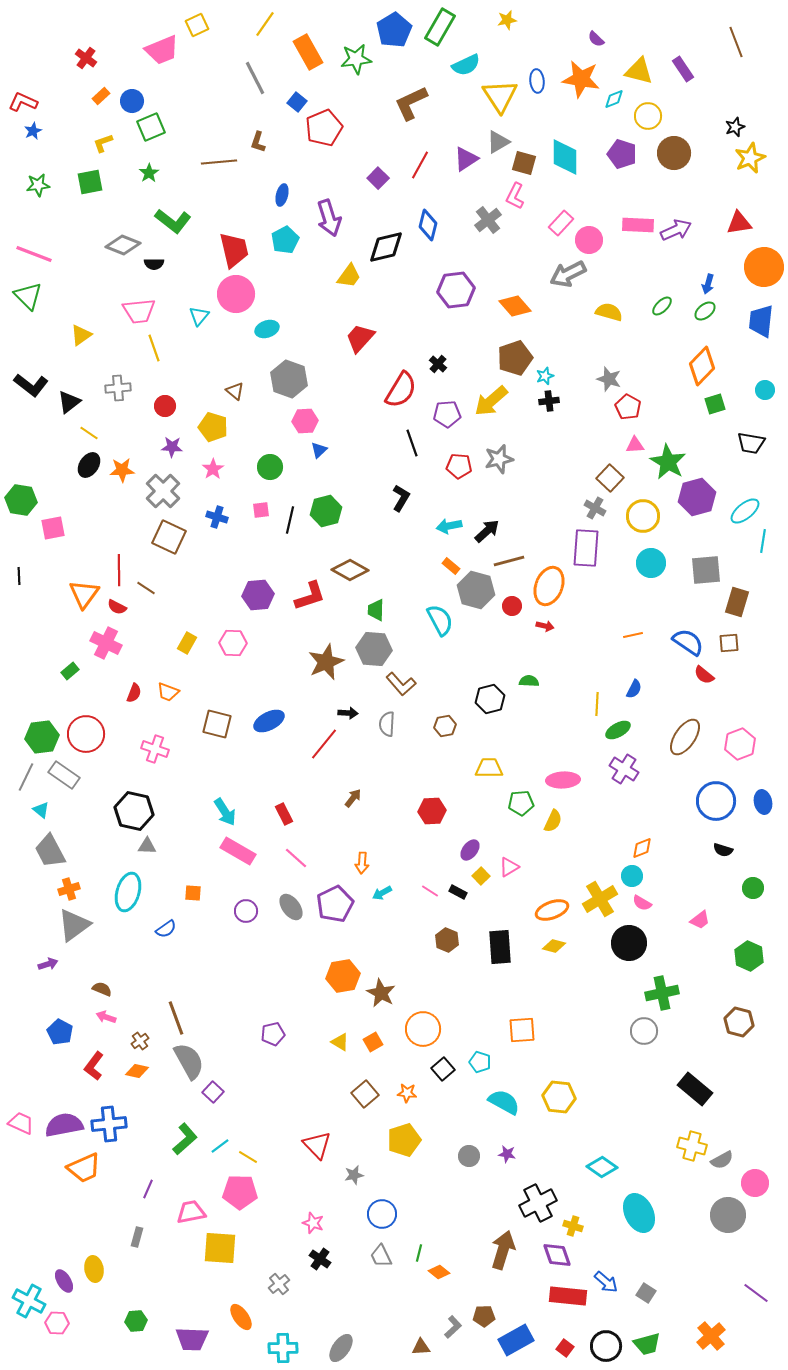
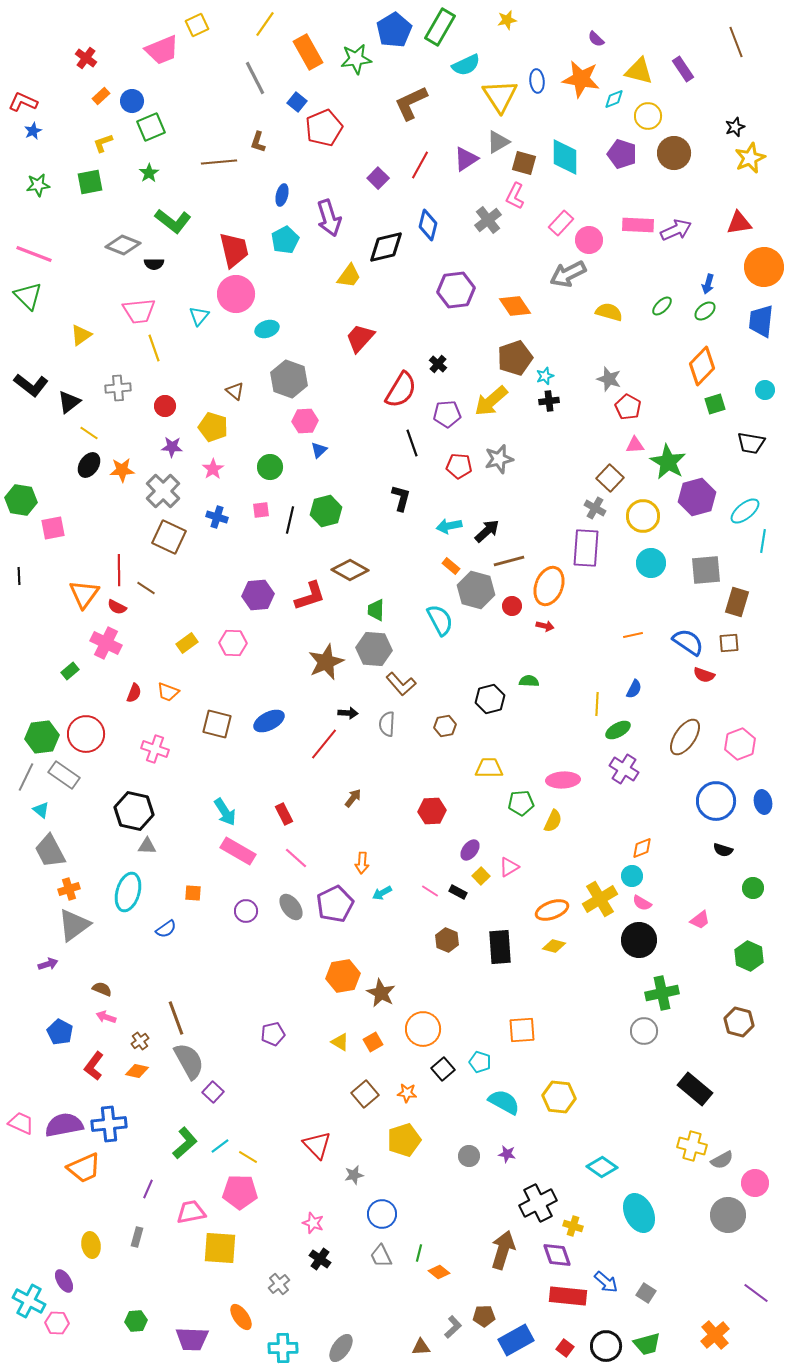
orange diamond at (515, 306): rotated 8 degrees clockwise
black L-shape at (401, 498): rotated 16 degrees counterclockwise
yellow rectangle at (187, 643): rotated 25 degrees clockwise
red semicircle at (704, 675): rotated 20 degrees counterclockwise
black circle at (629, 943): moved 10 px right, 3 px up
green L-shape at (185, 1139): moved 4 px down
yellow ellipse at (94, 1269): moved 3 px left, 24 px up
orange cross at (711, 1336): moved 4 px right, 1 px up
